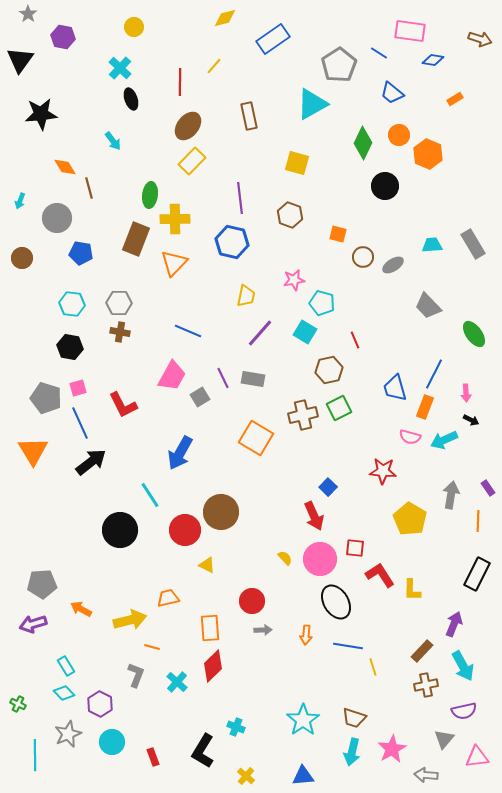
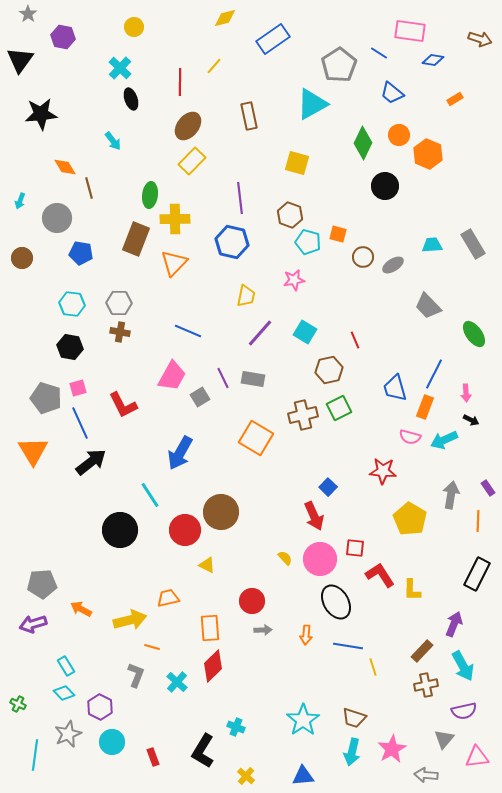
cyan pentagon at (322, 303): moved 14 px left, 61 px up
purple hexagon at (100, 704): moved 3 px down
cyan line at (35, 755): rotated 8 degrees clockwise
